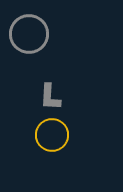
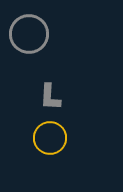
yellow circle: moved 2 px left, 3 px down
